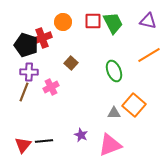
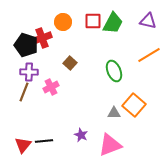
green trapezoid: rotated 55 degrees clockwise
brown square: moved 1 px left
